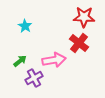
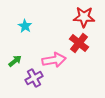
green arrow: moved 5 px left
